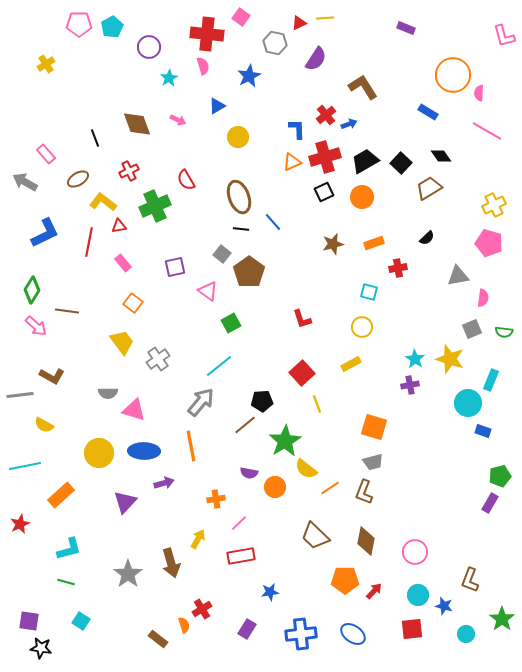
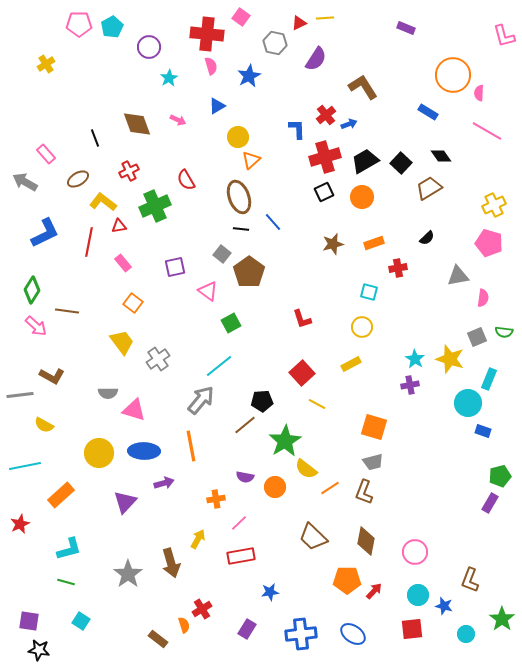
pink semicircle at (203, 66): moved 8 px right
orange triangle at (292, 162): moved 41 px left, 2 px up; rotated 18 degrees counterclockwise
gray square at (472, 329): moved 5 px right, 8 px down
cyan rectangle at (491, 380): moved 2 px left, 1 px up
gray arrow at (201, 402): moved 2 px up
yellow line at (317, 404): rotated 42 degrees counterclockwise
purple semicircle at (249, 473): moved 4 px left, 4 px down
brown trapezoid at (315, 536): moved 2 px left, 1 px down
orange pentagon at (345, 580): moved 2 px right
black star at (41, 648): moved 2 px left, 2 px down
